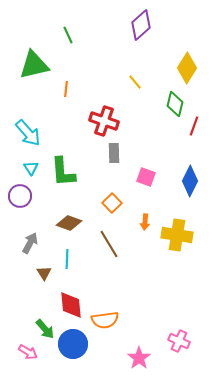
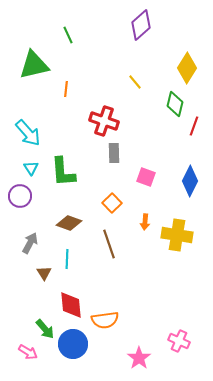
brown line: rotated 12 degrees clockwise
